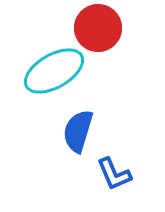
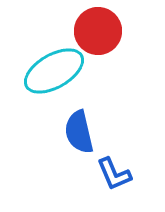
red circle: moved 3 px down
blue semicircle: moved 1 px right, 1 px down; rotated 30 degrees counterclockwise
